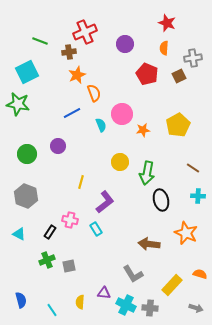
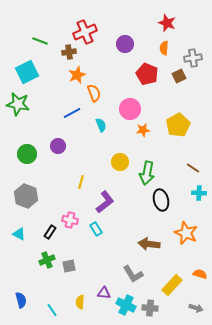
pink circle at (122, 114): moved 8 px right, 5 px up
cyan cross at (198, 196): moved 1 px right, 3 px up
